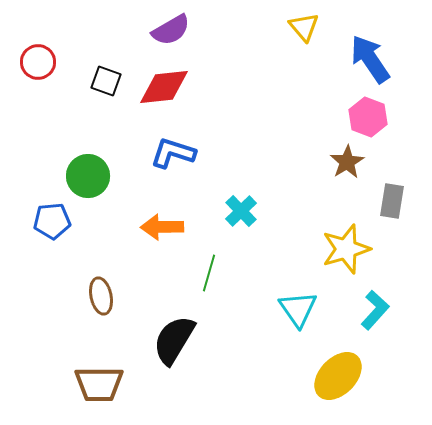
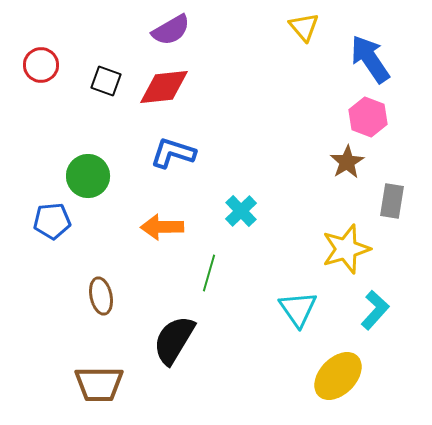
red circle: moved 3 px right, 3 px down
